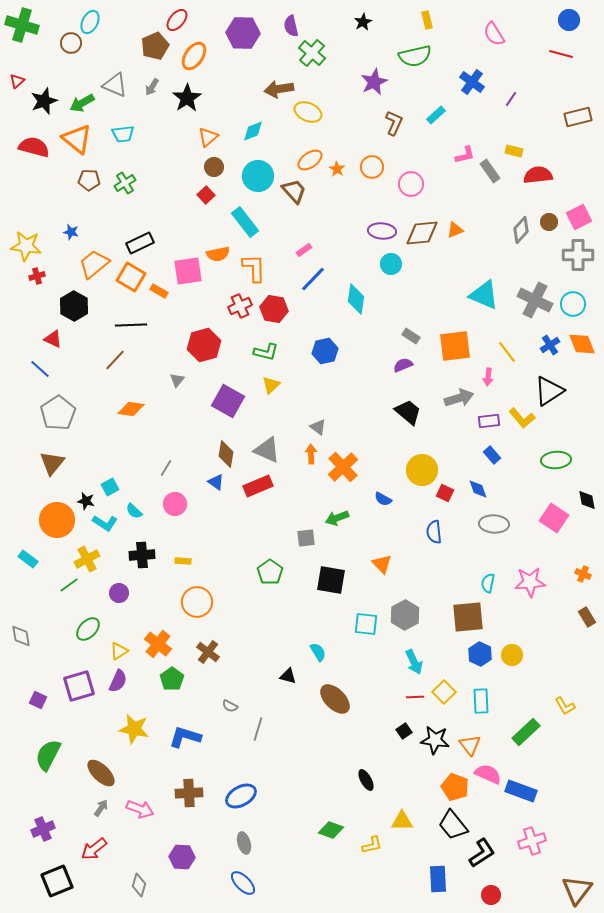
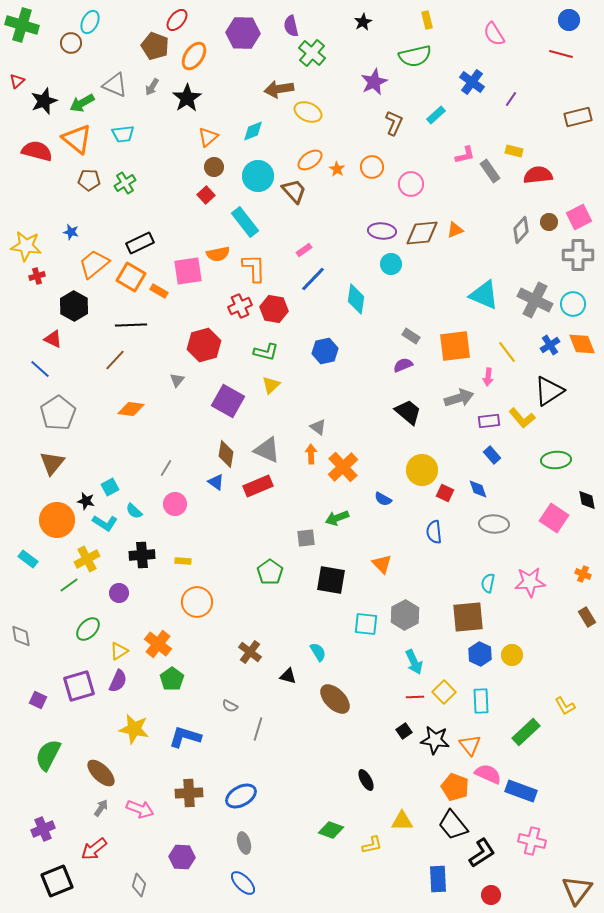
brown pentagon at (155, 46): rotated 28 degrees counterclockwise
red semicircle at (34, 147): moved 3 px right, 4 px down
brown cross at (208, 652): moved 42 px right
pink cross at (532, 841): rotated 32 degrees clockwise
